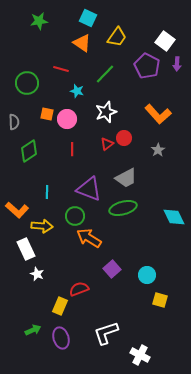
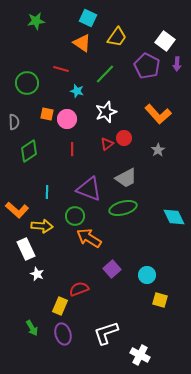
green star at (39, 21): moved 3 px left
green arrow at (33, 330): moved 1 px left, 2 px up; rotated 84 degrees clockwise
purple ellipse at (61, 338): moved 2 px right, 4 px up
